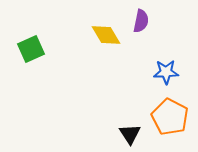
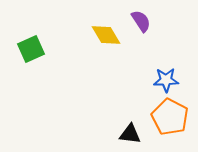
purple semicircle: rotated 45 degrees counterclockwise
blue star: moved 8 px down
black triangle: rotated 50 degrees counterclockwise
